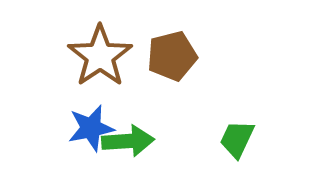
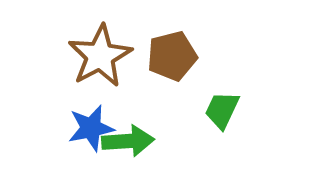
brown star: rotated 6 degrees clockwise
green trapezoid: moved 15 px left, 29 px up
